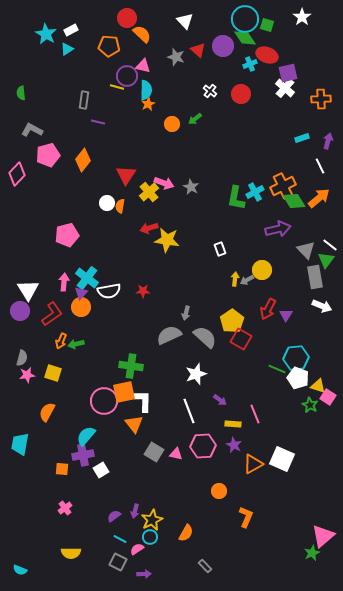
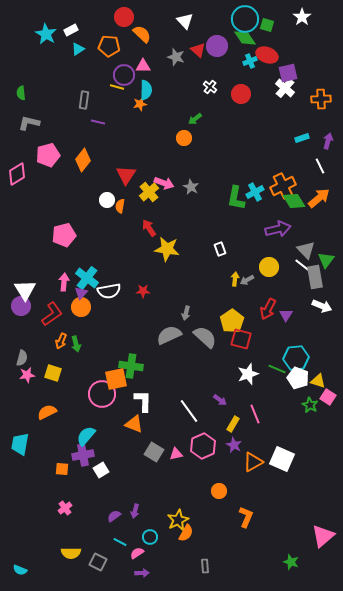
red circle at (127, 18): moved 3 px left, 1 px up
purple circle at (223, 46): moved 6 px left
cyan triangle at (67, 49): moved 11 px right
cyan cross at (250, 64): moved 3 px up
pink triangle at (143, 66): rotated 14 degrees counterclockwise
purple circle at (127, 76): moved 3 px left, 1 px up
white cross at (210, 91): moved 4 px up
orange star at (148, 104): moved 8 px left; rotated 16 degrees clockwise
orange circle at (172, 124): moved 12 px right, 14 px down
gray L-shape at (32, 130): moved 3 px left, 7 px up; rotated 15 degrees counterclockwise
pink diamond at (17, 174): rotated 15 degrees clockwise
white circle at (107, 203): moved 3 px up
red arrow at (149, 228): rotated 72 degrees clockwise
pink pentagon at (67, 235): moved 3 px left
yellow star at (167, 240): moved 9 px down
white line at (330, 245): moved 28 px left, 20 px down
yellow circle at (262, 270): moved 7 px right, 3 px up
white triangle at (28, 290): moved 3 px left
purple circle at (20, 311): moved 1 px right, 5 px up
red square at (241, 339): rotated 15 degrees counterclockwise
green arrow at (76, 344): rotated 91 degrees counterclockwise
white star at (196, 374): moved 52 px right
yellow triangle at (318, 386): moved 5 px up
orange square at (124, 392): moved 8 px left, 13 px up
pink circle at (104, 401): moved 2 px left, 7 px up
white line at (189, 411): rotated 15 degrees counterclockwise
orange semicircle at (47, 412): rotated 36 degrees clockwise
orange triangle at (134, 424): rotated 30 degrees counterclockwise
yellow rectangle at (233, 424): rotated 63 degrees counterclockwise
pink hexagon at (203, 446): rotated 20 degrees counterclockwise
pink triangle at (176, 454): rotated 24 degrees counterclockwise
orange triangle at (253, 464): moved 2 px up
yellow star at (152, 520): moved 26 px right
cyan line at (120, 539): moved 3 px down
pink semicircle at (137, 549): moved 4 px down
green star at (312, 553): moved 21 px left, 9 px down; rotated 28 degrees counterclockwise
gray square at (118, 562): moved 20 px left
gray rectangle at (205, 566): rotated 40 degrees clockwise
purple arrow at (144, 574): moved 2 px left, 1 px up
